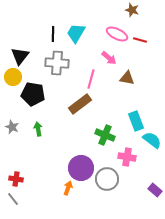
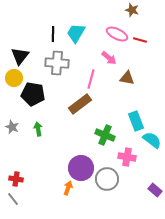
yellow circle: moved 1 px right, 1 px down
